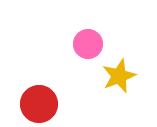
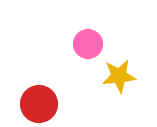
yellow star: rotated 16 degrees clockwise
